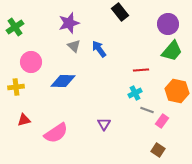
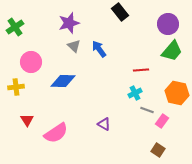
orange hexagon: moved 2 px down
red triangle: moved 3 px right; rotated 48 degrees counterclockwise
purple triangle: rotated 32 degrees counterclockwise
